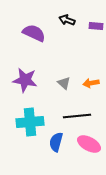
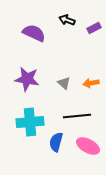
purple rectangle: moved 2 px left, 2 px down; rotated 32 degrees counterclockwise
purple star: moved 2 px right, 1 px up
pink ellipse: moved 1 px left, 2 px down
